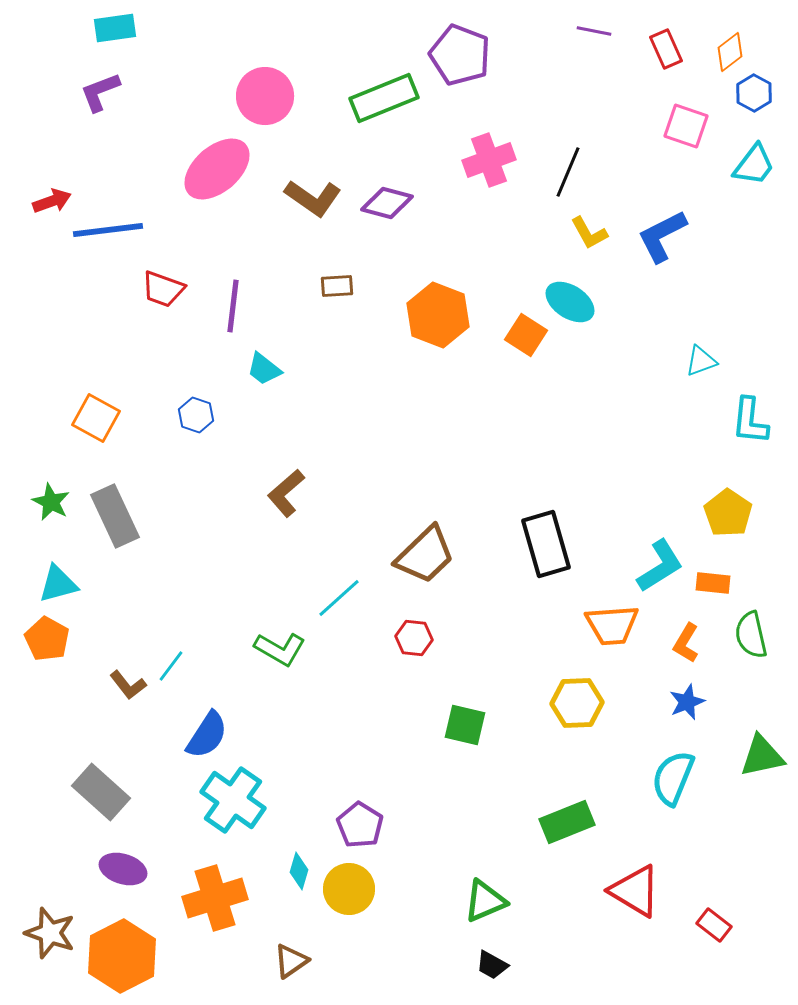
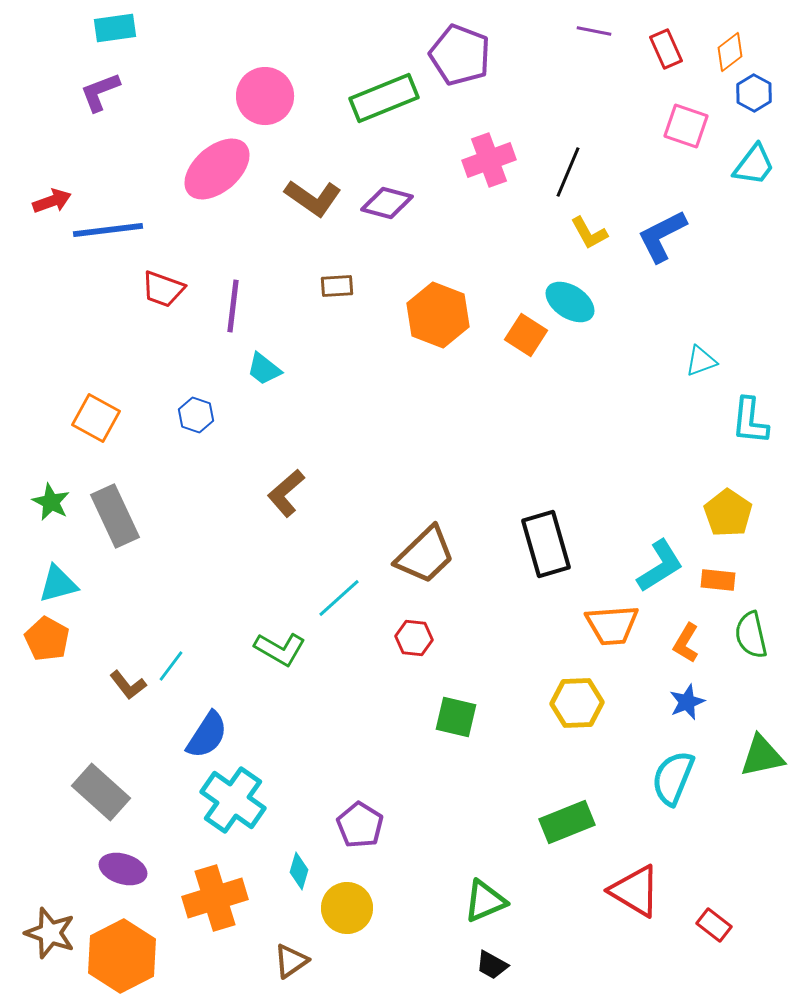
orange rectangle at (713, 583): moved 5 px right, 3 px up
green square at (465, 725): moved 9 px left, 8 px up
yellow circle at (349, 889): moved 2 px left, 19 px down
